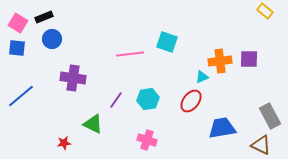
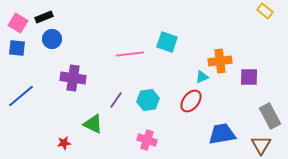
purple square: moved 18 px down
cyan hexagon: moved 1 px down
blue trapezoid: moved 6 px down
brown triangle: rotated 35 degrees clockwise
